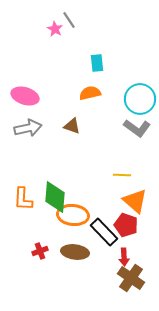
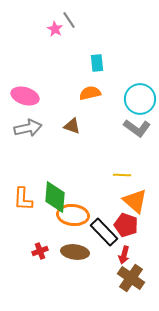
red arrow: moved 2 px up; rotated 18 degrees clockwise
